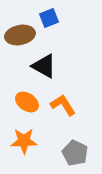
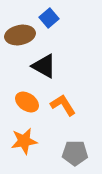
blue square: rotated 18 degrees counterclockwise
orange star: rotated 8 degrees counterclockwise
gray pentagon: rotated 25 degrees counterclockwise
